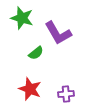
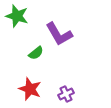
green star: moved 5 px left, 2 px up
purple L-shape: moved 1 px right, 1 px down
purple cross: rotated 21 degrees counterclockwise
